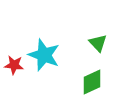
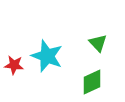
cyan star: moved 3 px right, 1 px down
